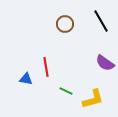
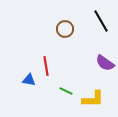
brown circle: moved 5 px down
red line: moved 1 px up
blue triangle: moved 3 px right, 1 px down
yellow L-shape: rotated 15 degrees clockwise
